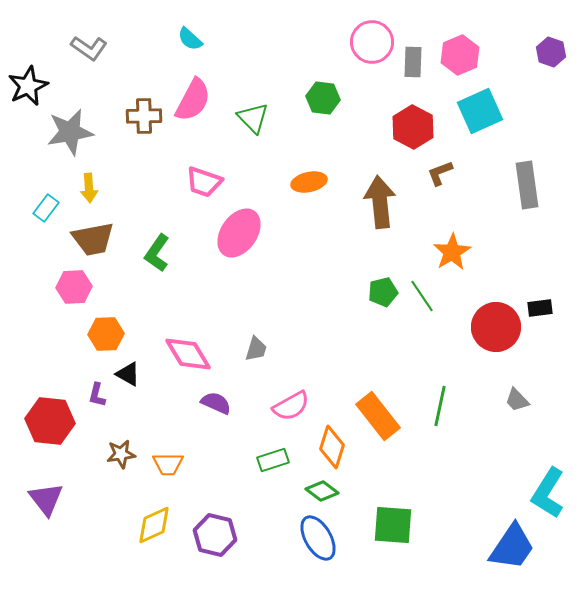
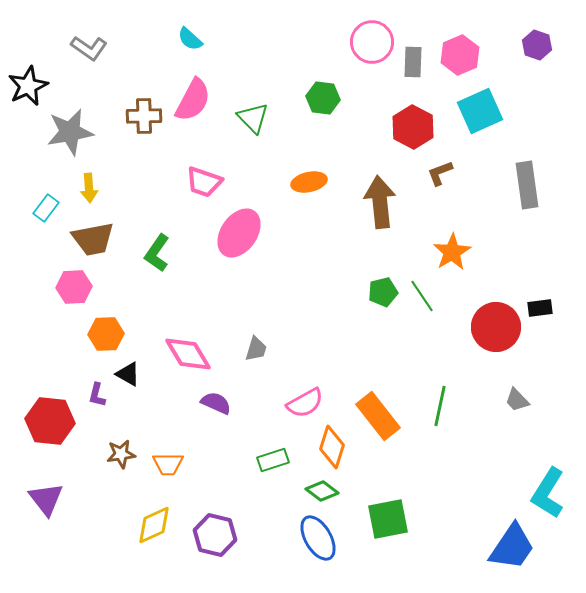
purple hexagon at (551, 52): moved 14 px left, 7 px up
pink semicircle at (291, 406): moved 14 px right, 3 px up
green square at (393, 525): moved 5 px left, 6 px up; rotated 15 degrees counterclockwise
